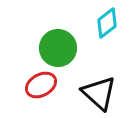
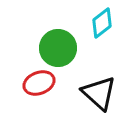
cyan diamond: moved 5 px left
red ellipse: moved 2 px left, 2 px up; rotated 8 degrees clockwise
